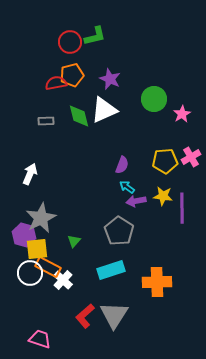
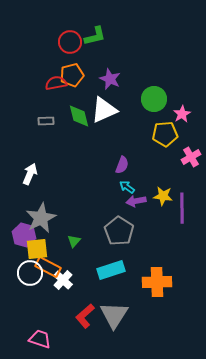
yellow pentagon: moved 27 px up
